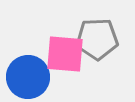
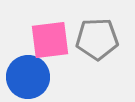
pink square: moved 15 px left, 14 px up; rotated 12 degrees counterclockwise
